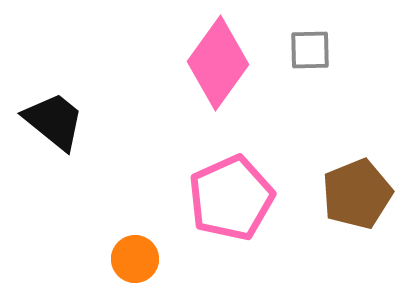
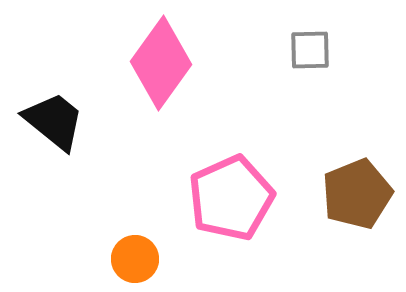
pink diamond: moved 57 px left
